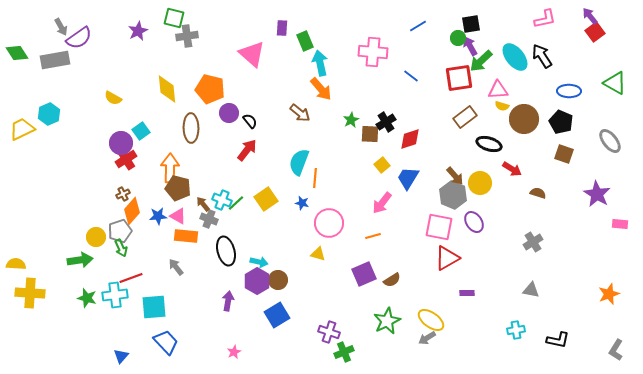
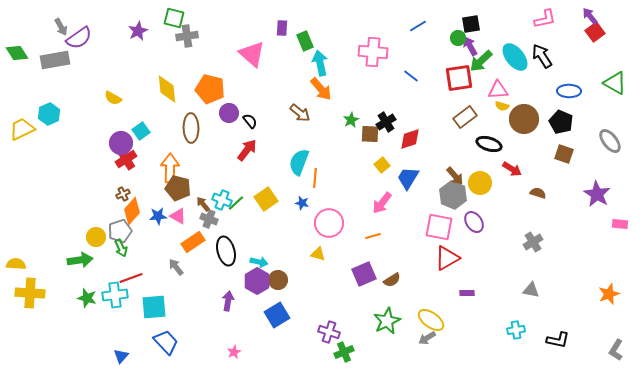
orange rectangle at (186, 236): moved 7 px right, 6 px down; rotated 40 degrees counterclockwise
